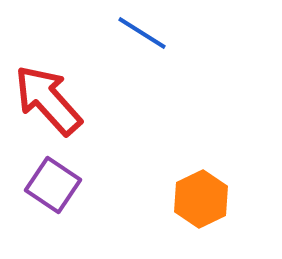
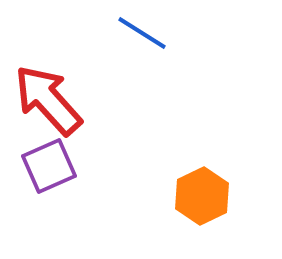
purple square: moved 4 px left, 19 px up; rotated 32 degrees clockwise
orange hexagon: moved 1 px right, 3 px up
